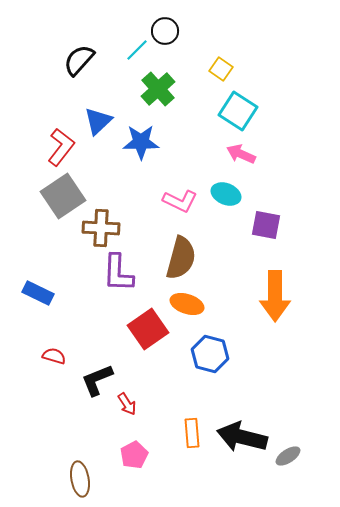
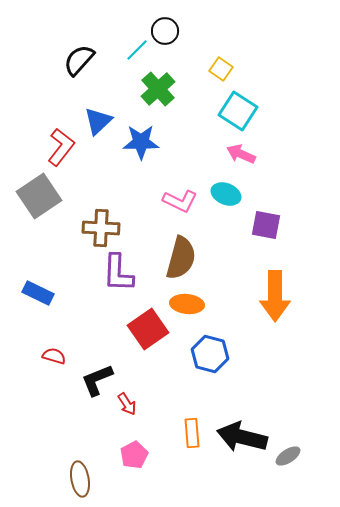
gray square: moved 24 px left
orange ellipse: rotated 12 degrees counterclockwise
